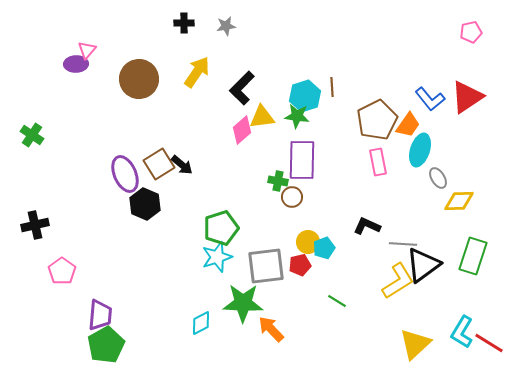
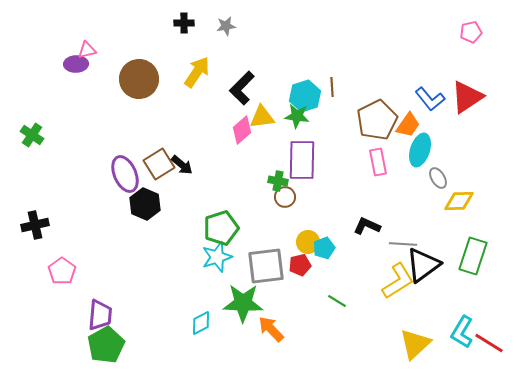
pink triangle at (87, 50): rotated 36 degrees clockwise
brown circle at (292, 197): moved 7 px left
